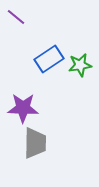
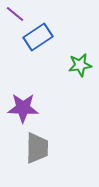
purple line: moved 1 px left, 3 px up
blue rectangle: moved 11 px left, 22 px up
gray trapezoid: moved 2 px right, 5 px down
